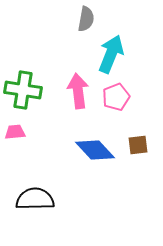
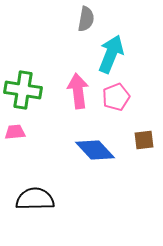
brown square: moved 6 px right, 5 px up
